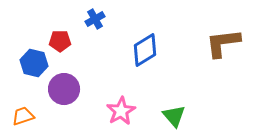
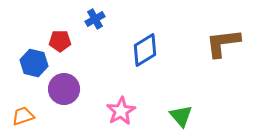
green triangle: moved 7 px right
